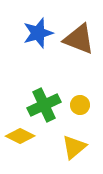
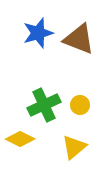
yellow diamond: moved 3 px down
